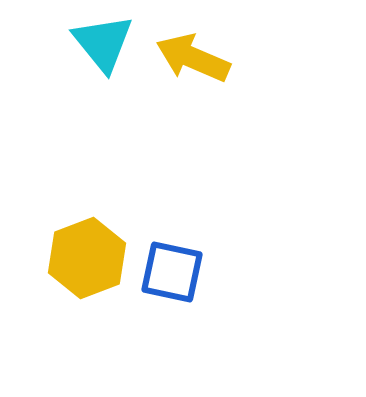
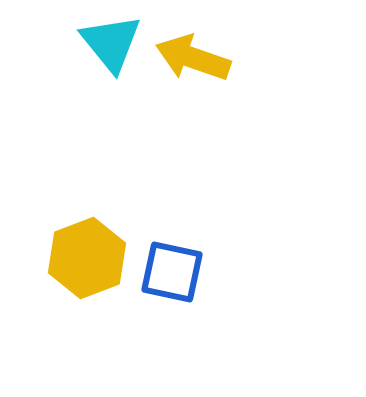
cyan triangle: moved 8 px right
yellow arrow: rotated 4 degrees counterclockwise
